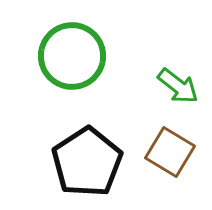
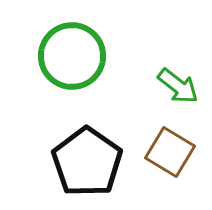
black pentagon: rotated 4 degrees counterclockwise
